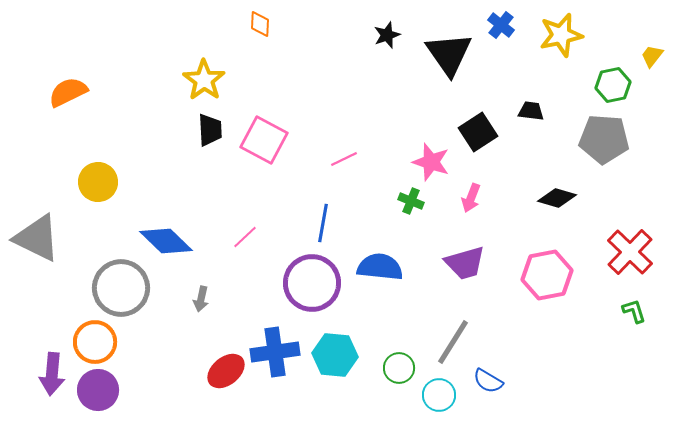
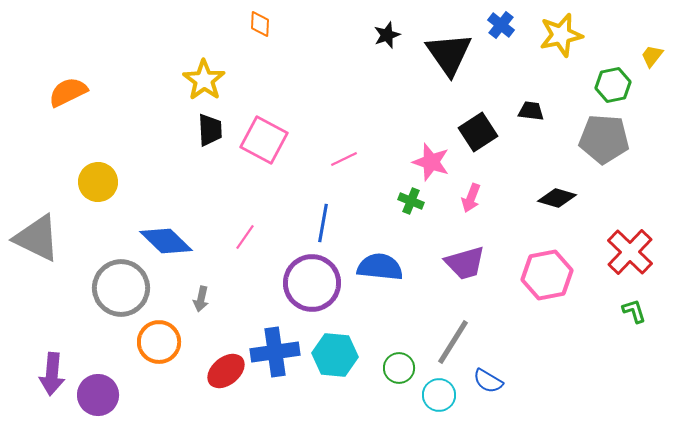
pink line at (245, 237): rotated 12 degrees counterclockwise
orange circle at (95, 342): moved 64 px right
purple circle at (98, 390): moved 5 px down
